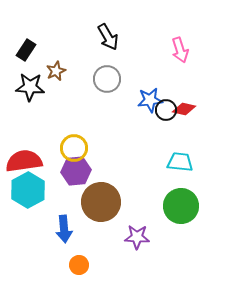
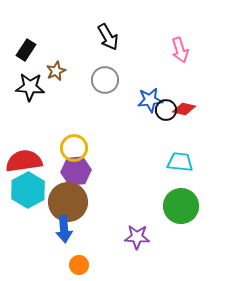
gray circle: moved 2 px left, 1 px down
brown circle: moved 33 px left
